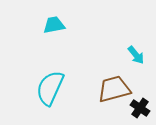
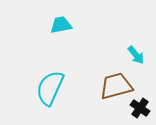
cyan trapezoid: moved 7 px right
brown trapezoid: moved 2 px right, 3 px up
